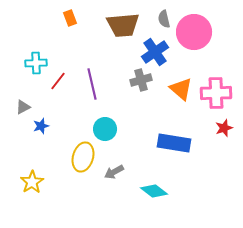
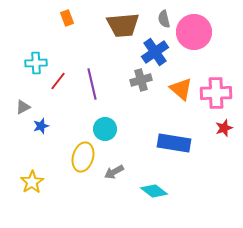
orange rectangle: moved 3 px left
